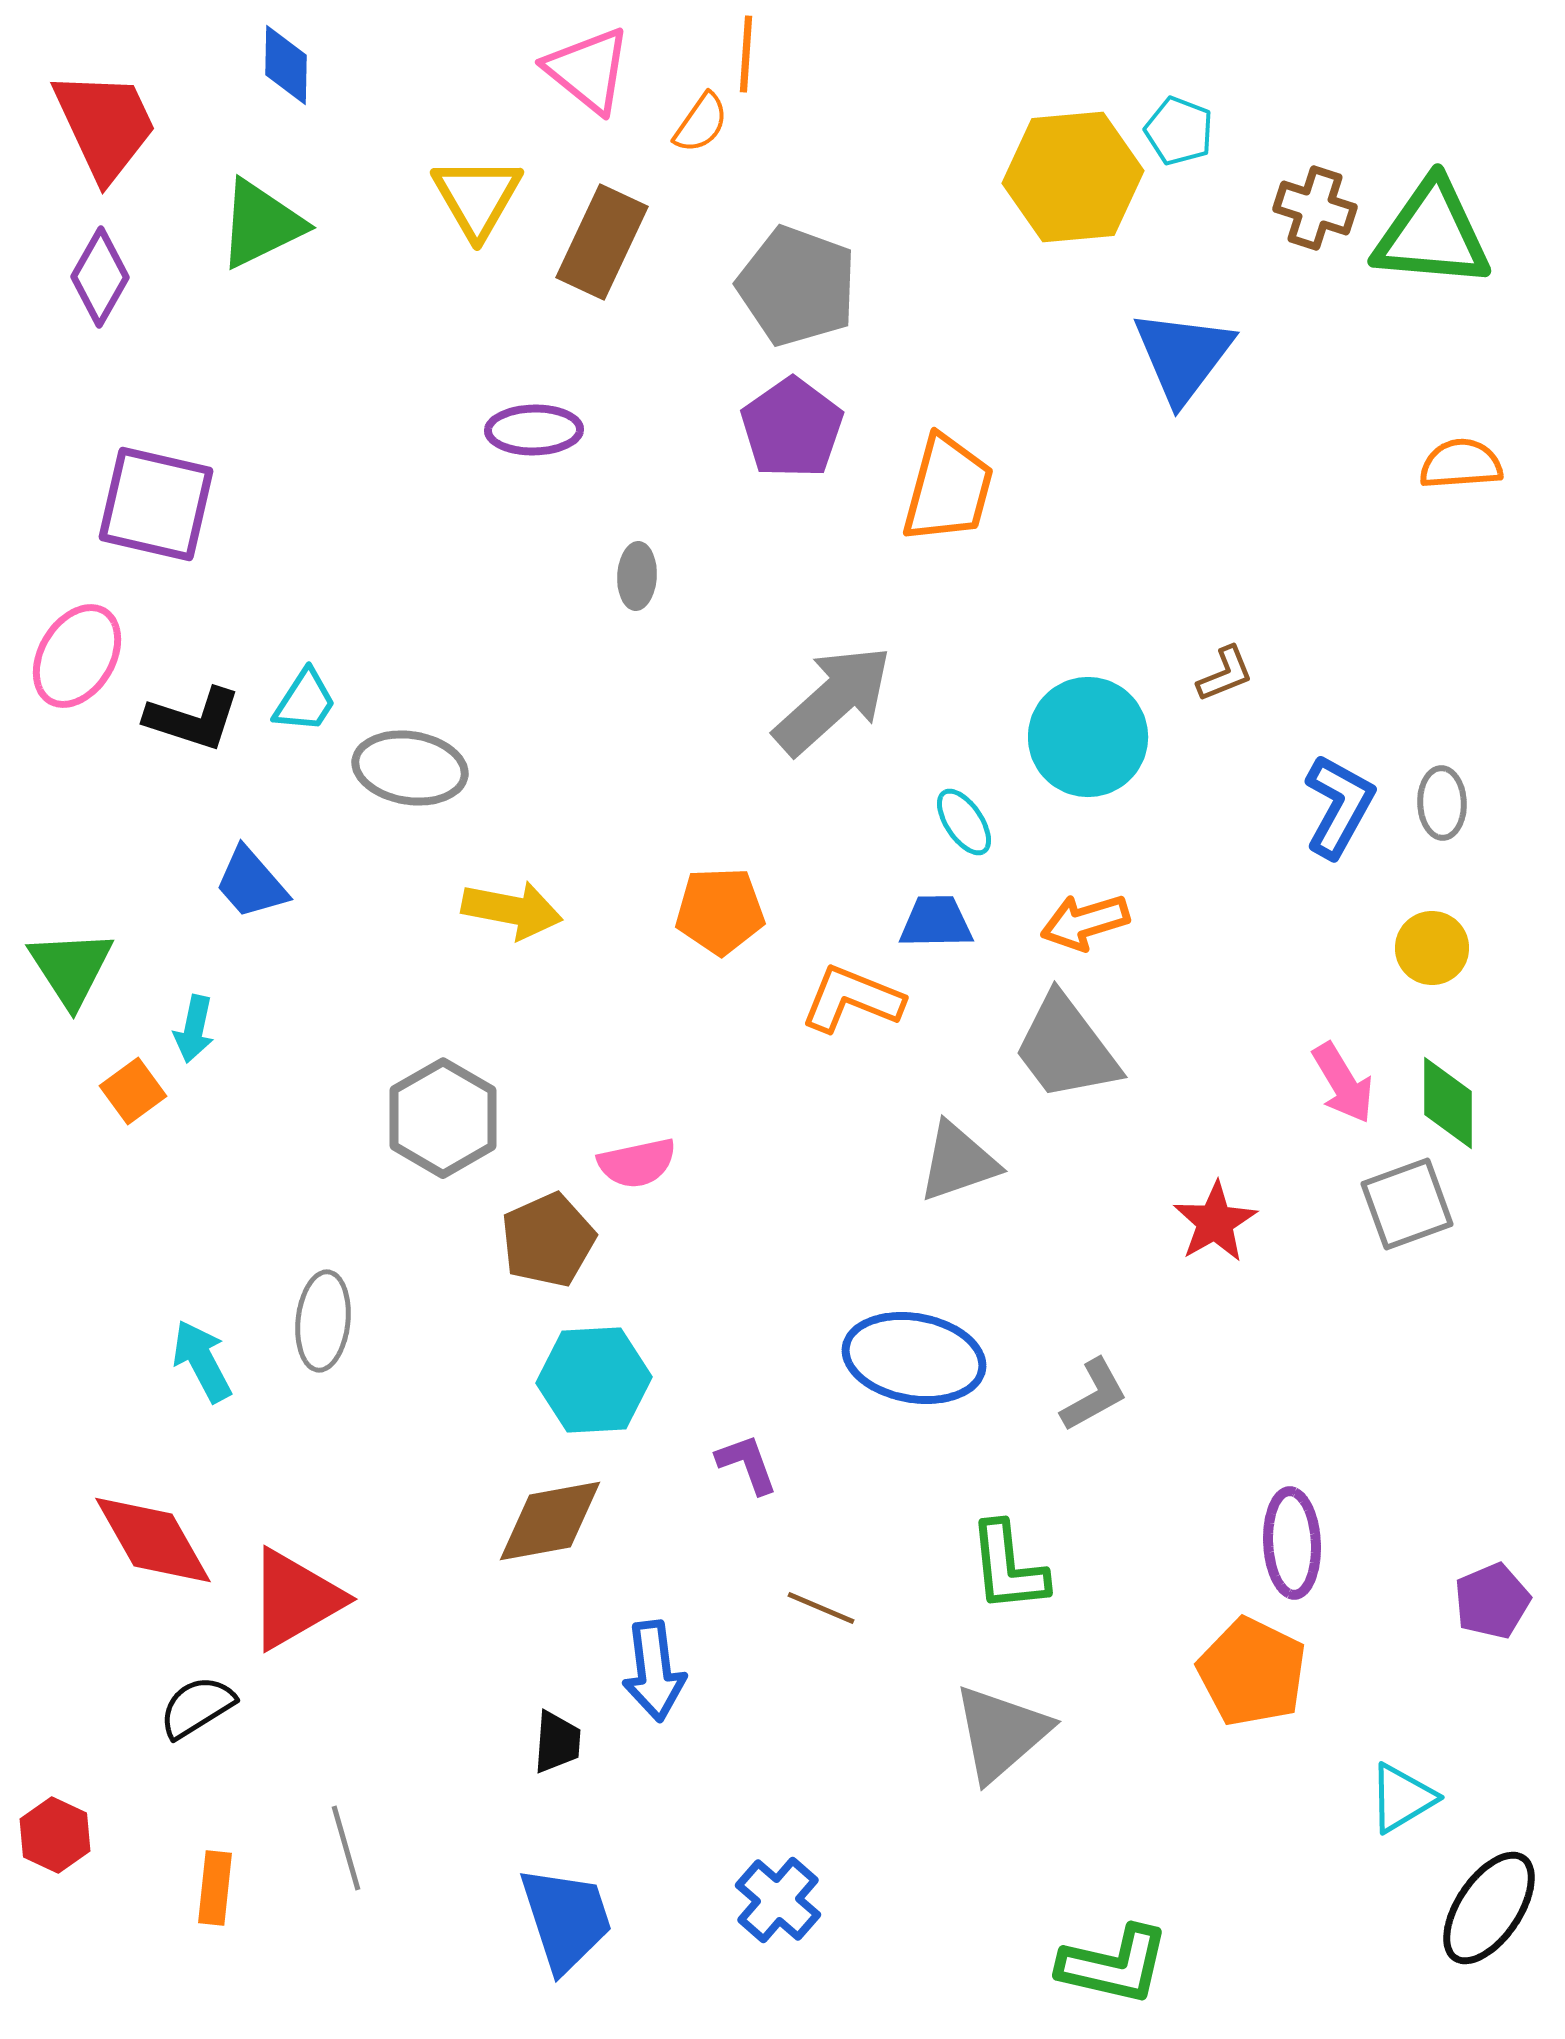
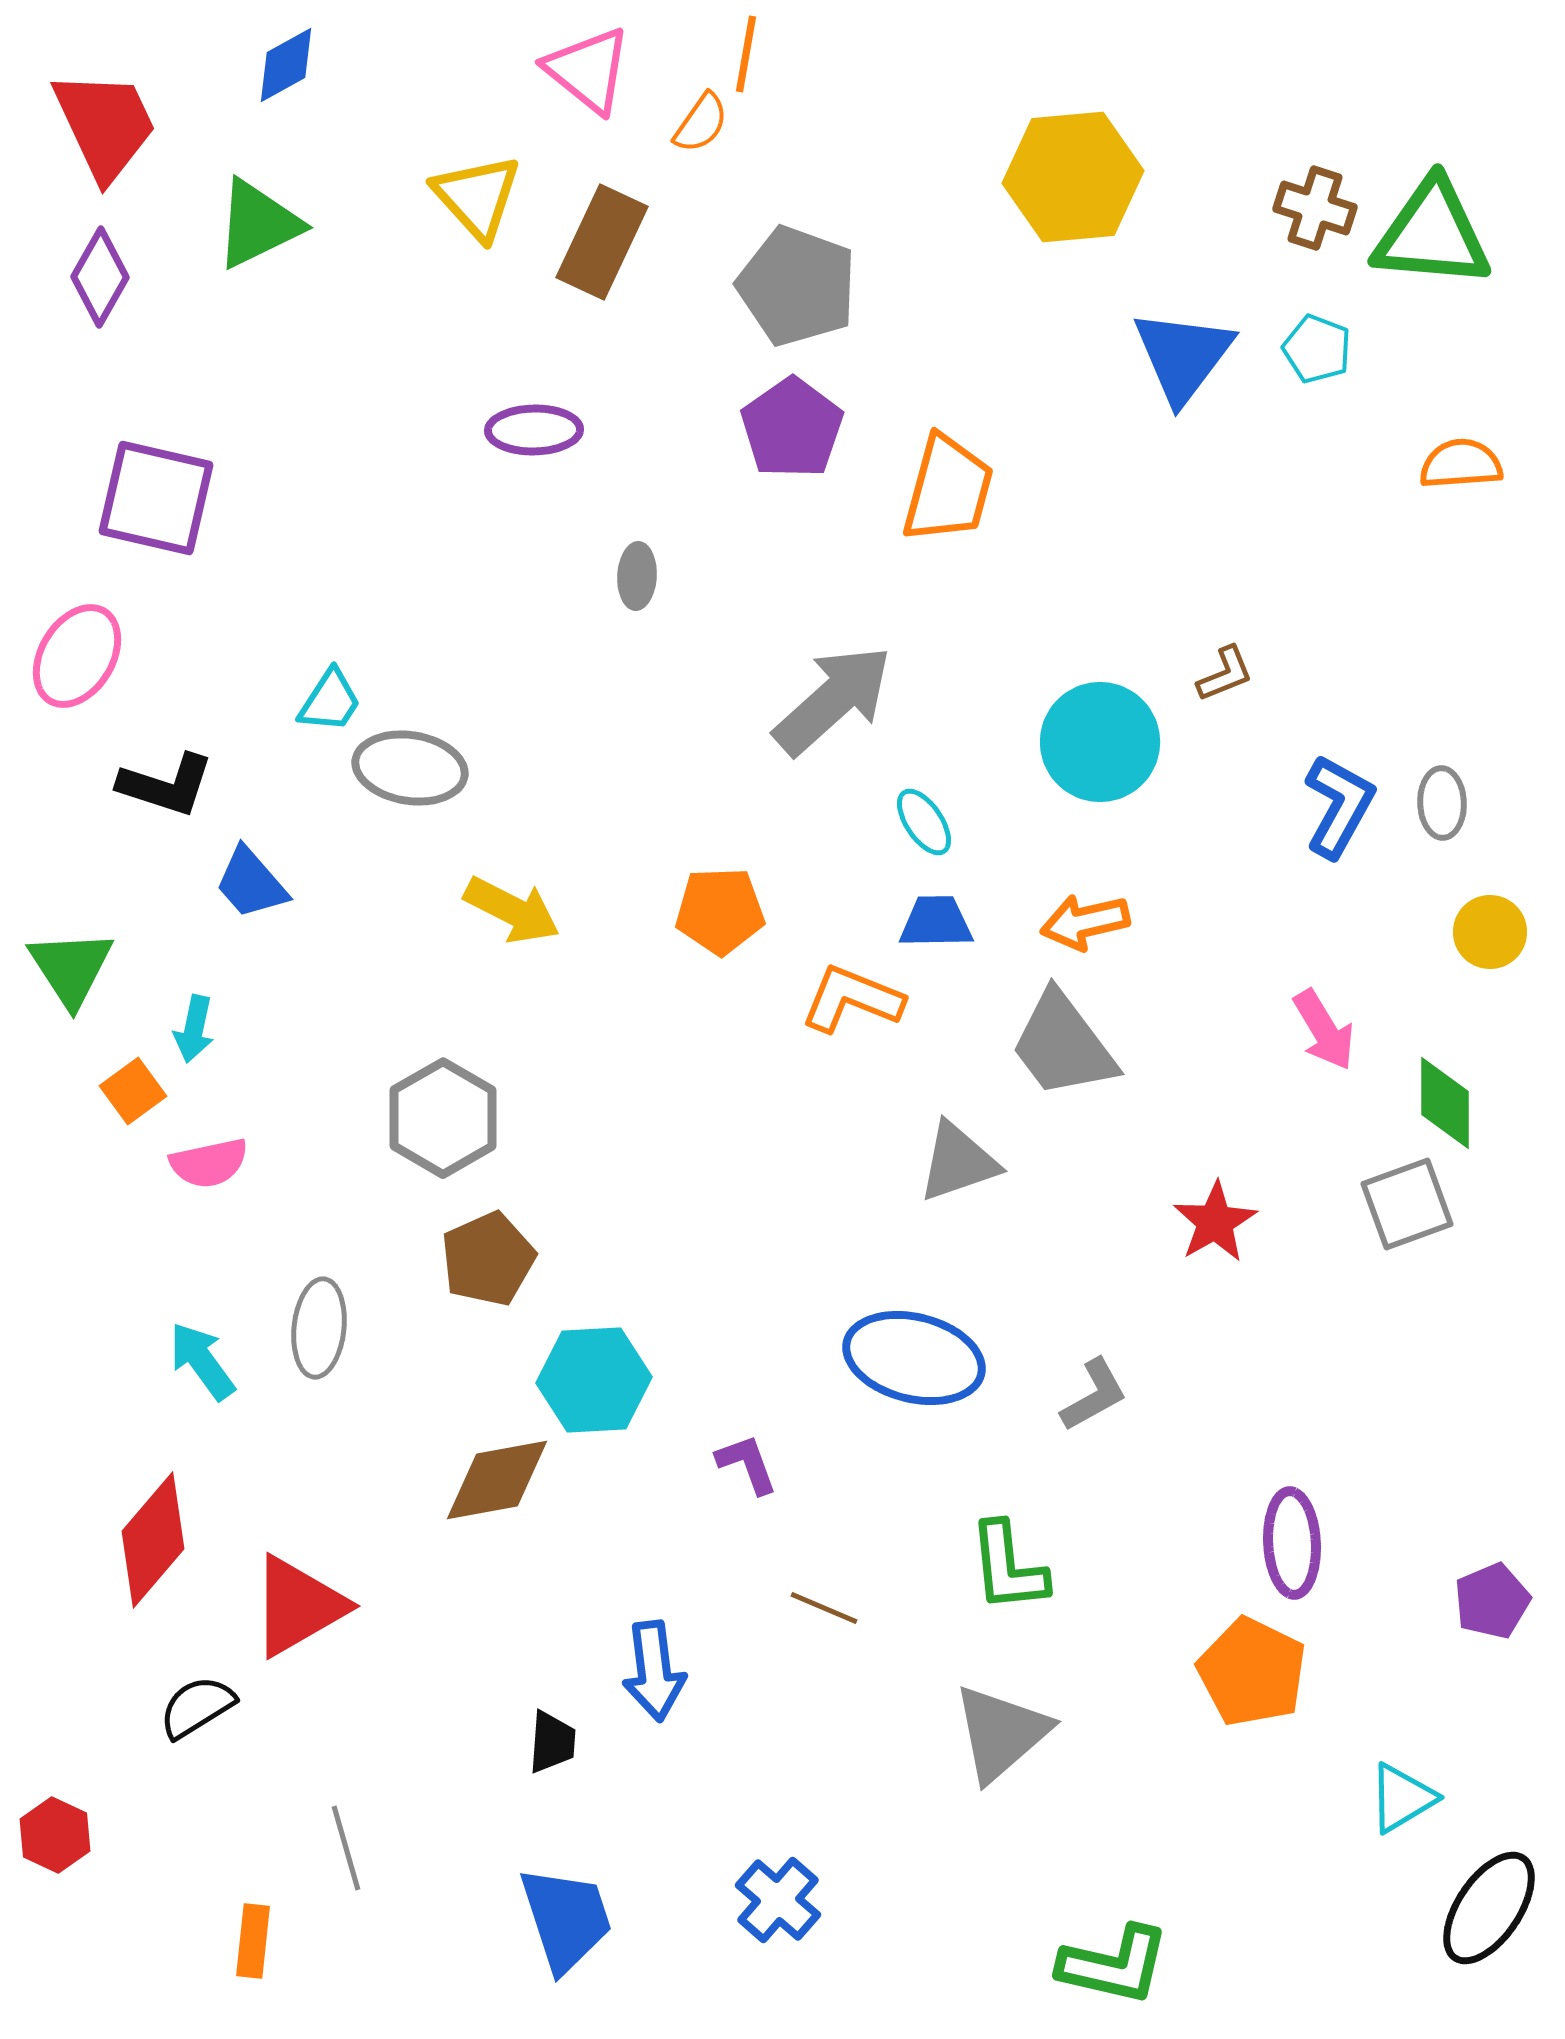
orange line at (746, 54): rotated 6 degrees clockwise
blue diamond at (286, 65): rotated 60 degrees clockwise
cyan pentagon at (1179, 131): moved 138 px right, 218 px down
yellow triangle at (477, 197): rotated 12 degrees counterclockwise
green triangle at (261, 224): moved 3 px left
purple square at (156, 504): moved 6 px up
cyan trapezoid at (305, 701): moved 25 px right
black L-shape at (193, 719): moved 27 px left, 66 px down
cyan circle at (1088, 737): moved 12 px right, 5 px down
cyan ellipse at (964, 822): moved 40 px left
yellow arrow at (512, 910): rotated 16 degrees clockwise
orange arrow at (1085, 922): rotated 4 degrees clockwise
yellow circle at (1432, 948): moved 58 px right, 16 px up
gray trapezoid at (1066, 1048): moved 3 px left, 3 px up
pink arrow at (1343, 1083): moved 19 px left, 53 px up
green diamond at (1448, 1103): moved 3 px left
pink semicircle at (637, 1163): moved 428 px left
brown pentagon at (548, 1240): moved 60 px left, 19 px down
gray ellipse at (323, 1321): moved 4 px left, 7 px down
blue ellipse at (914, 1358): rotated 4 degrees clockwise
cyan arrow at (202, 1361): rotated 8 degrees counterclockwise
brown diamond at (550, 1521): moved 53 px left, 41 px up
red diamond at (153, 1540): rotated 70 degrees clockwise
red triangle at (295, 1599): moved 3 px right, 7 px down
brown line at (821, 1608): moved 3 px right
black trapezoid at (557, 1742): moved 5 px left
orange rectangle at (215, 1888): moved 38 px right, 53 px down
